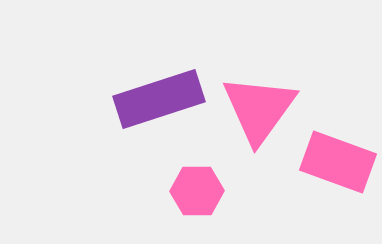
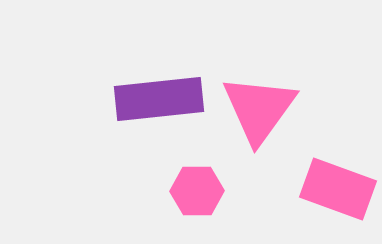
purple rectangle: rotated 12 degrees clockwise
pink rectangle: moved 27 px down
